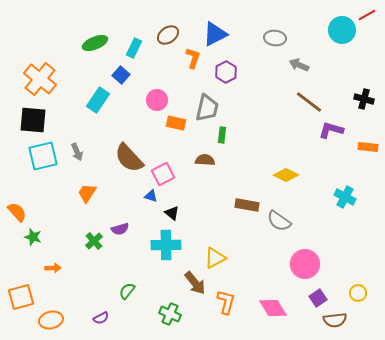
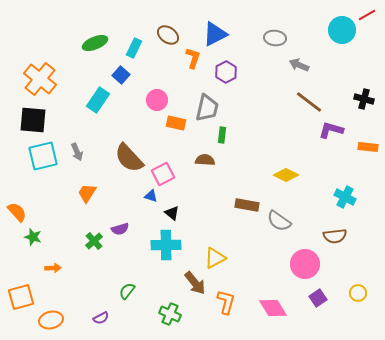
brown ellipse at (168, 35): rotated 70 degrees clockwise
brown semicircle at (335, 320): moved 84 px up
